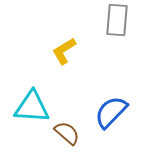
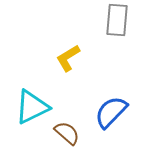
yellow L-shape: moved 4 px right, 7 px down
cyan triangle: rotated 30 degrees counterclockwise
